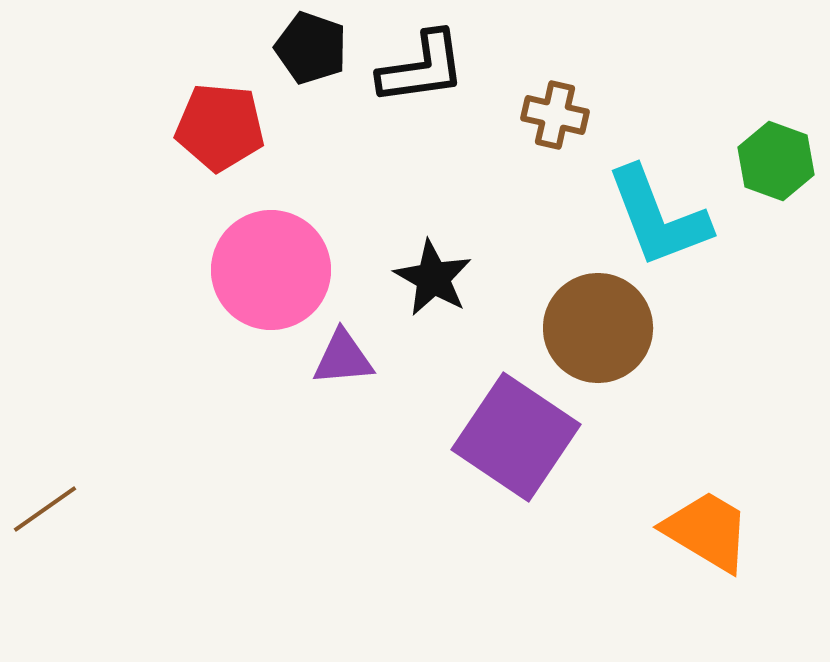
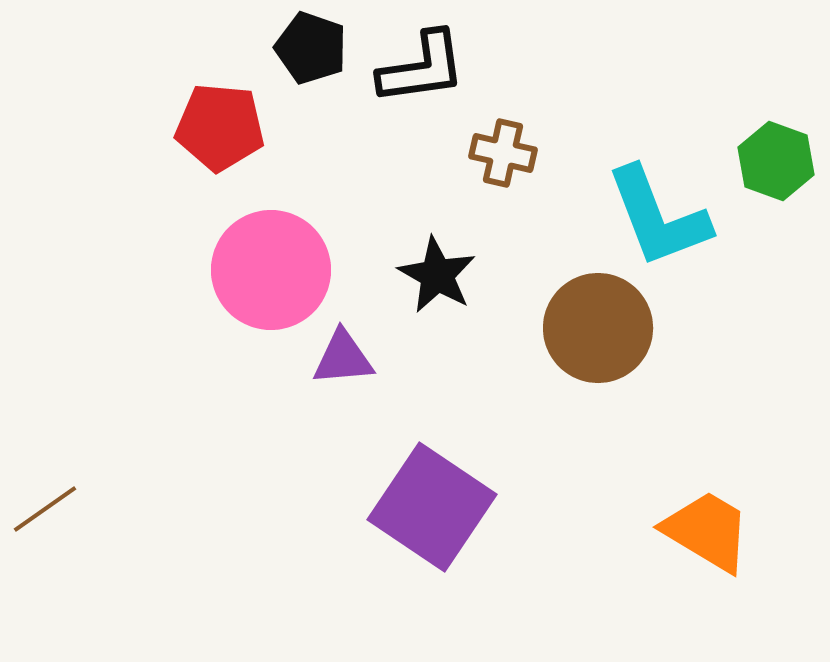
brown cross: moved 52 px left, 38 px down
black star: moved 4 px right, 3 px up
purple square: moved 84 px left, 70 px down
